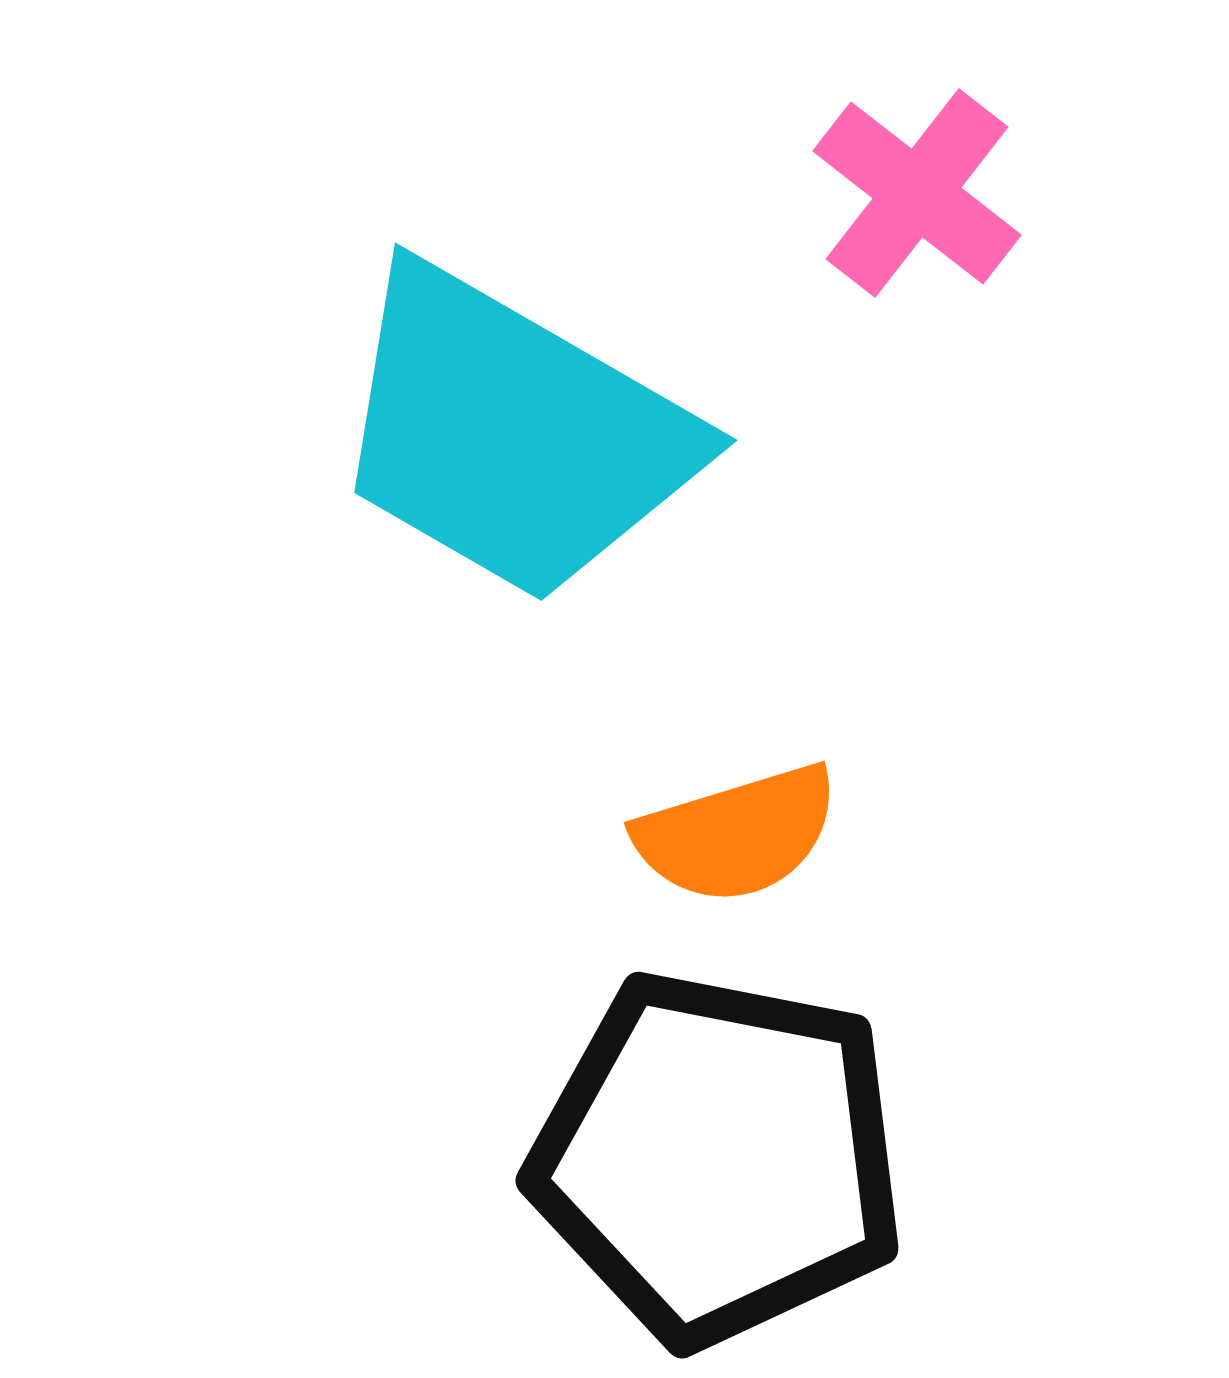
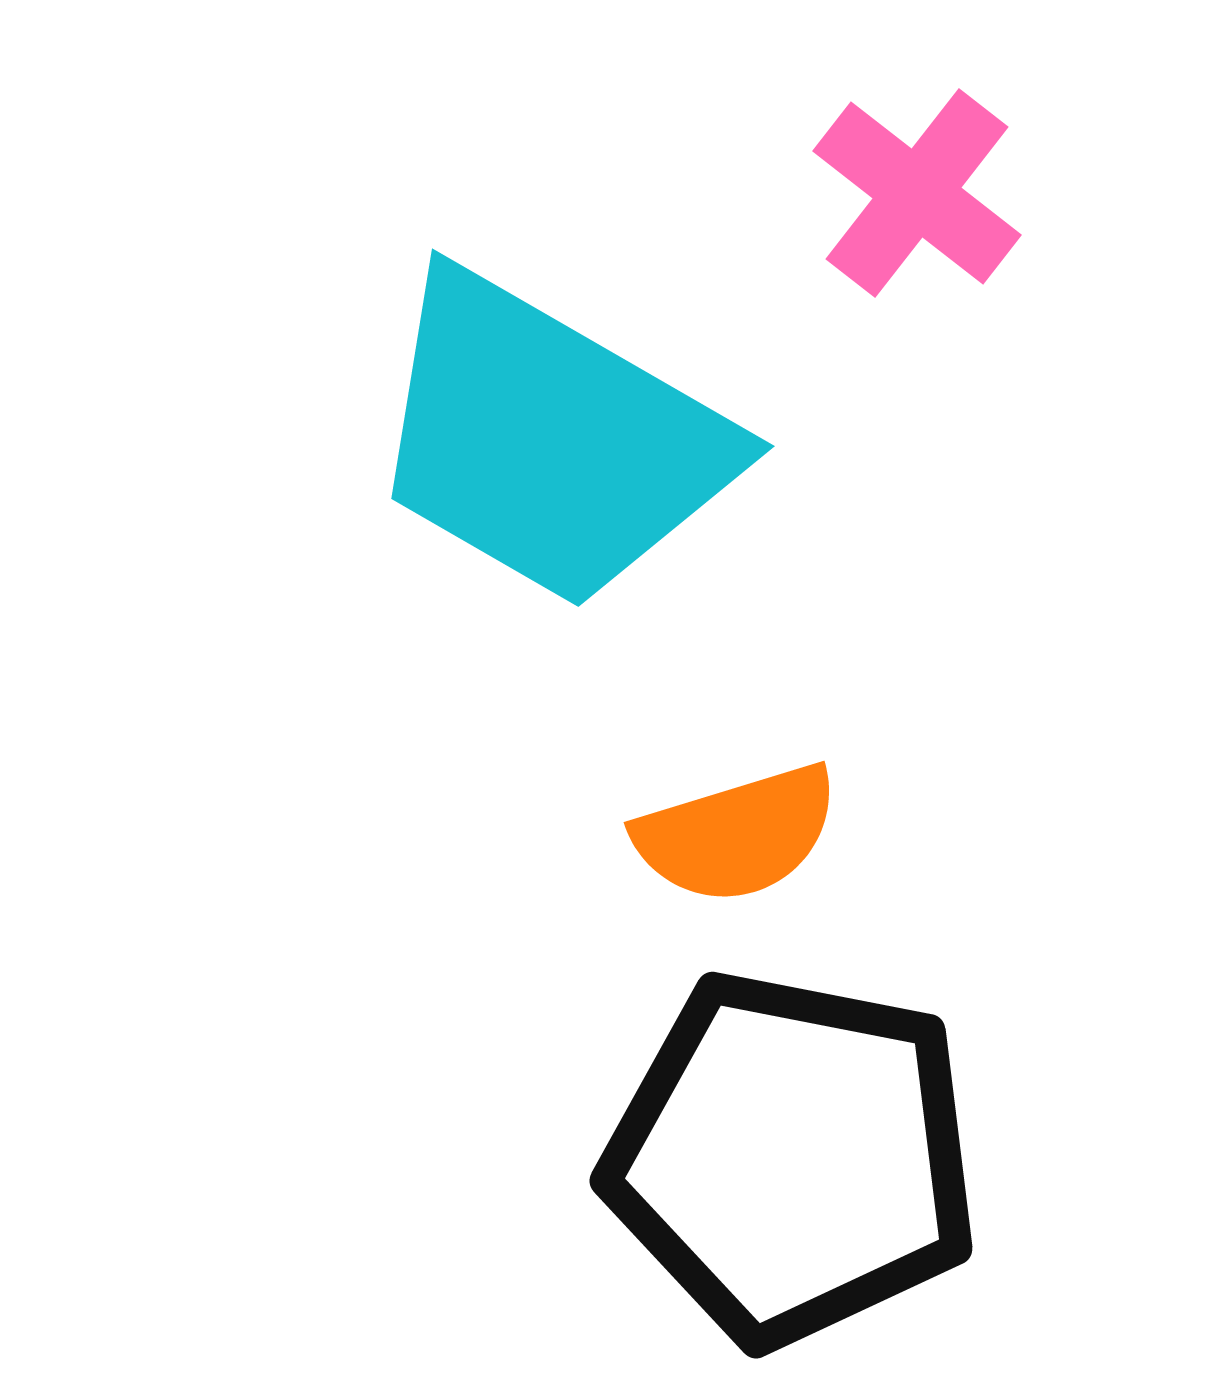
cyan trapezoid: moved 37 px right, 6 px down
black pentagon: moved 74 px right
